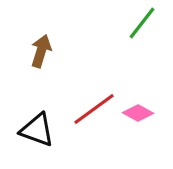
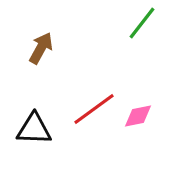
brown arrow: moved 3 px up; rotated 12 degrees clockwise
pink diamond: moved 3 px down; rotated 40 degrees counterclockwise
black triangle: moved 3 px left, 1 px up; rotated 18 degrees counterclockwise
